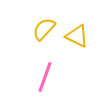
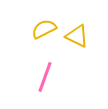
yellow semicircle: rotated 20 degrees clockwise
